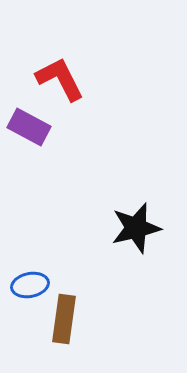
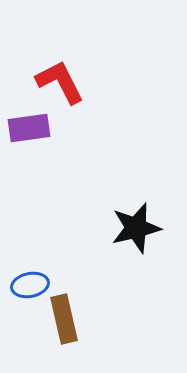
red L-shape: moved 3 px down
purple rectangle: moved 1 px down; rotated 36 degrees counterclockwise
brown rectangle: rotated 21 degrees counterclockwise
